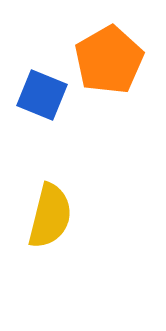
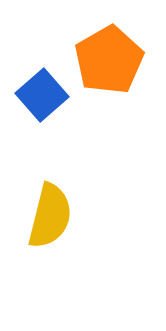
blue square: rotated 27 degrees clockwise
